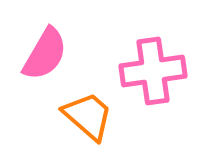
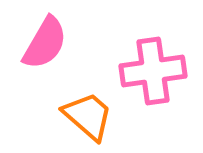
pink semicircle: moved 11 px up
